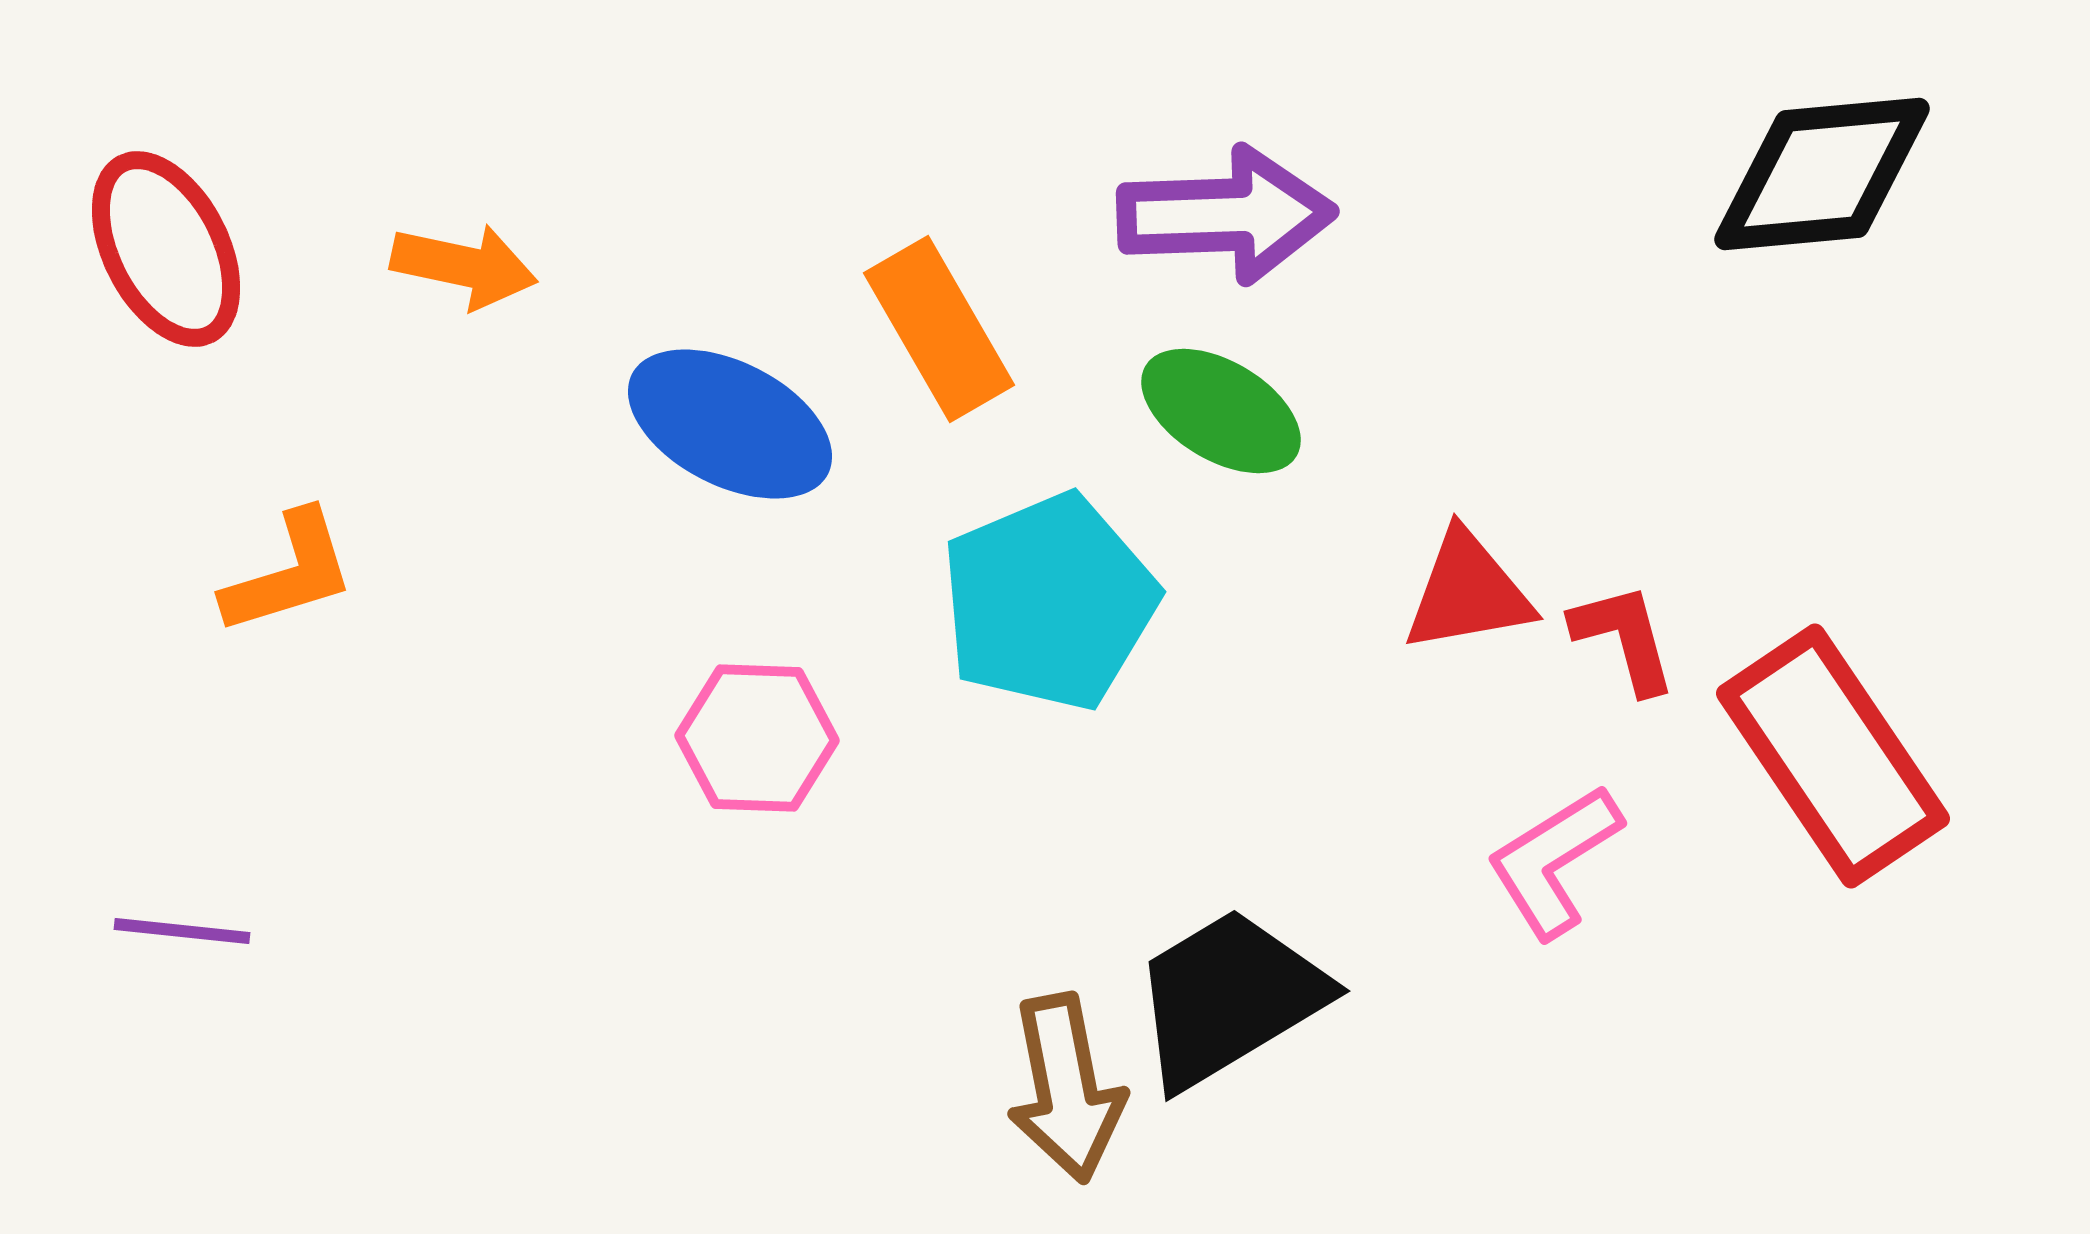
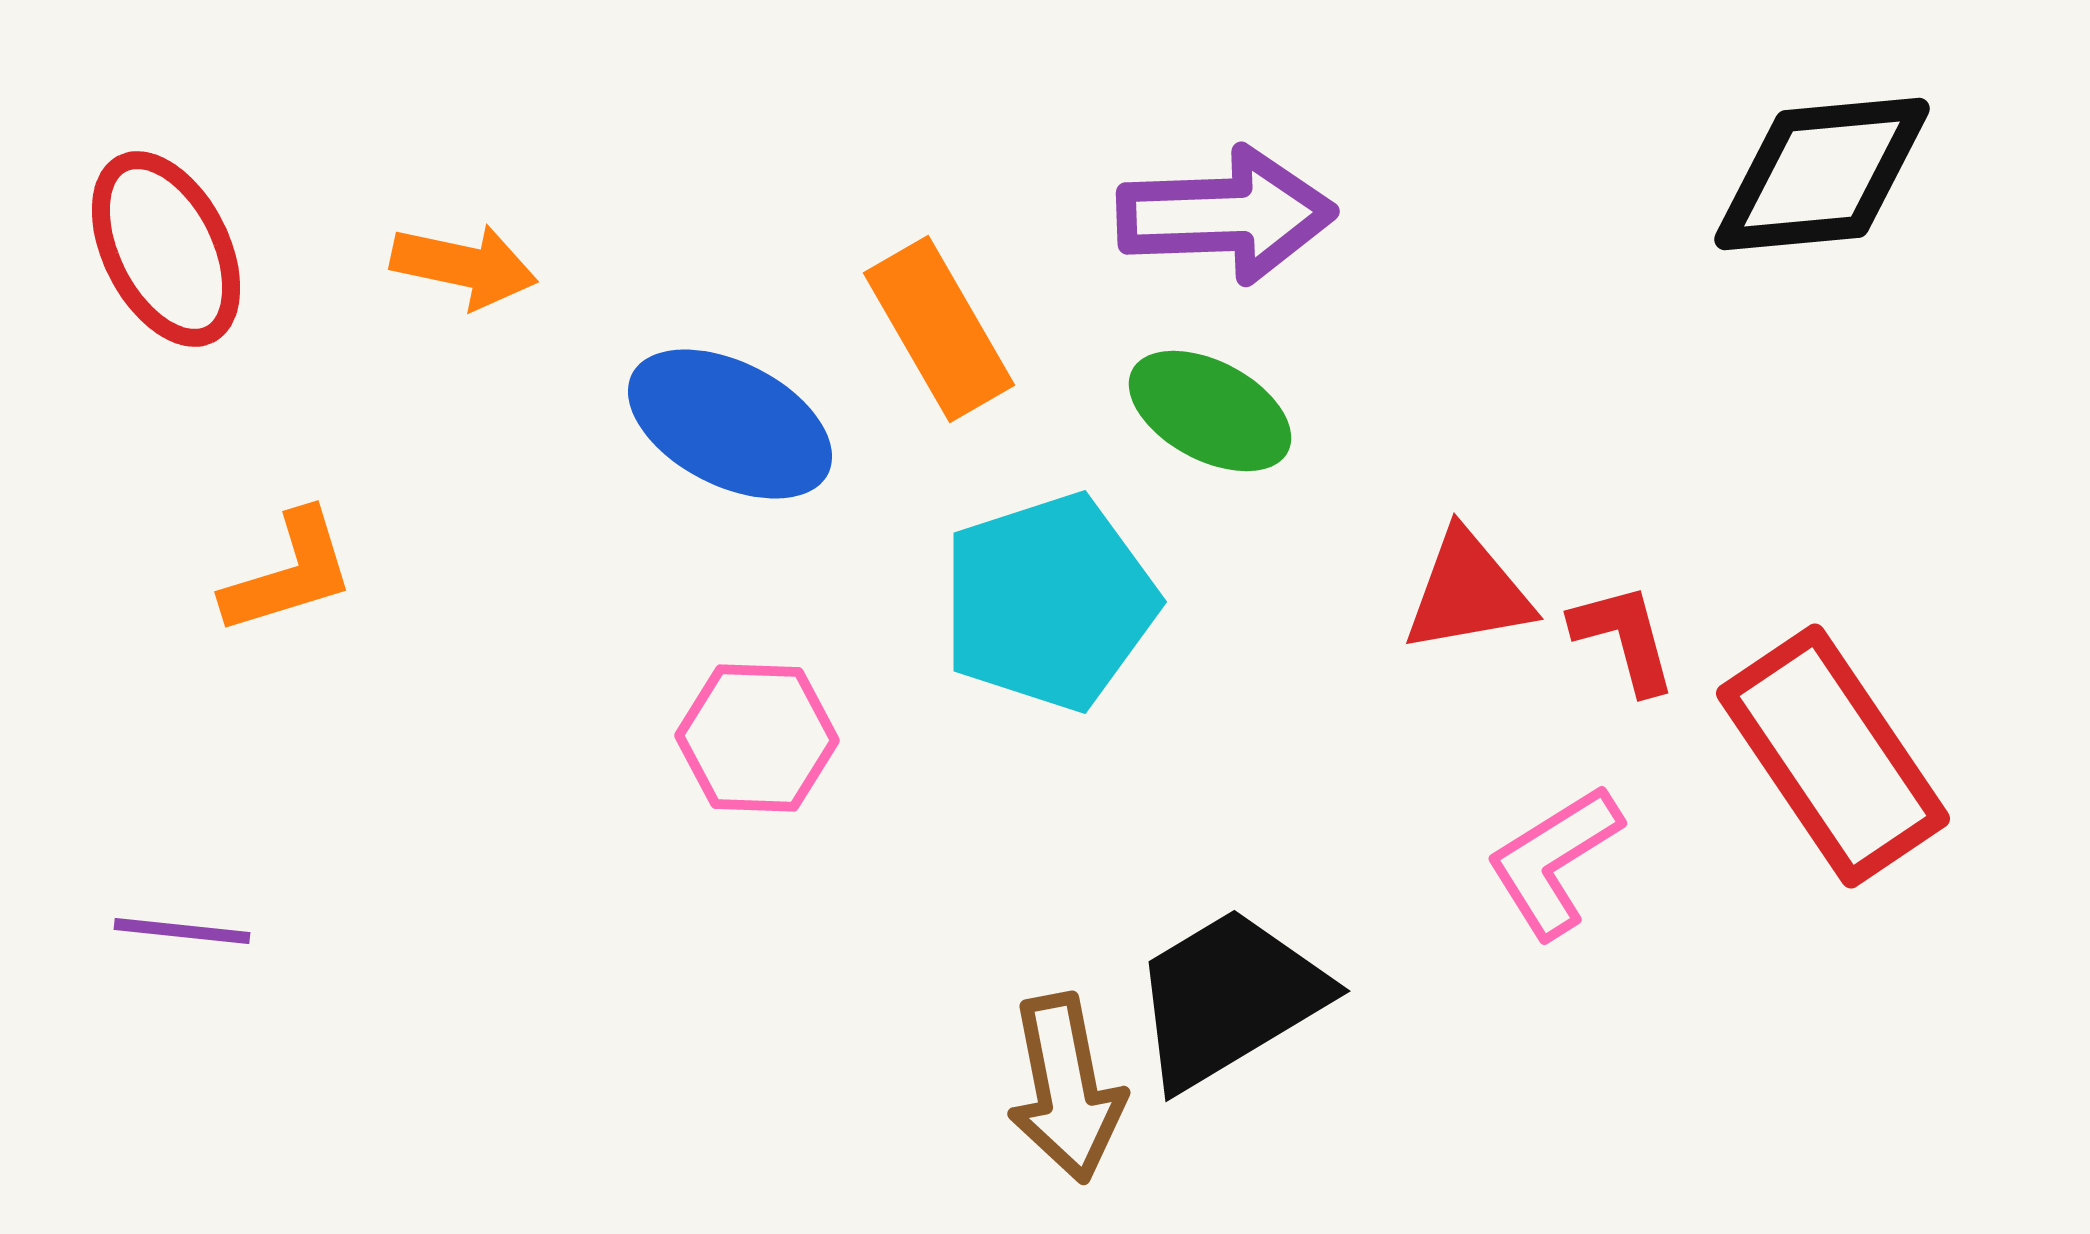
green ellipse: moved 11 px left; rotated 3 degrees counterclockwise
cyan pentagon: rotated 5 degrees clockwise
